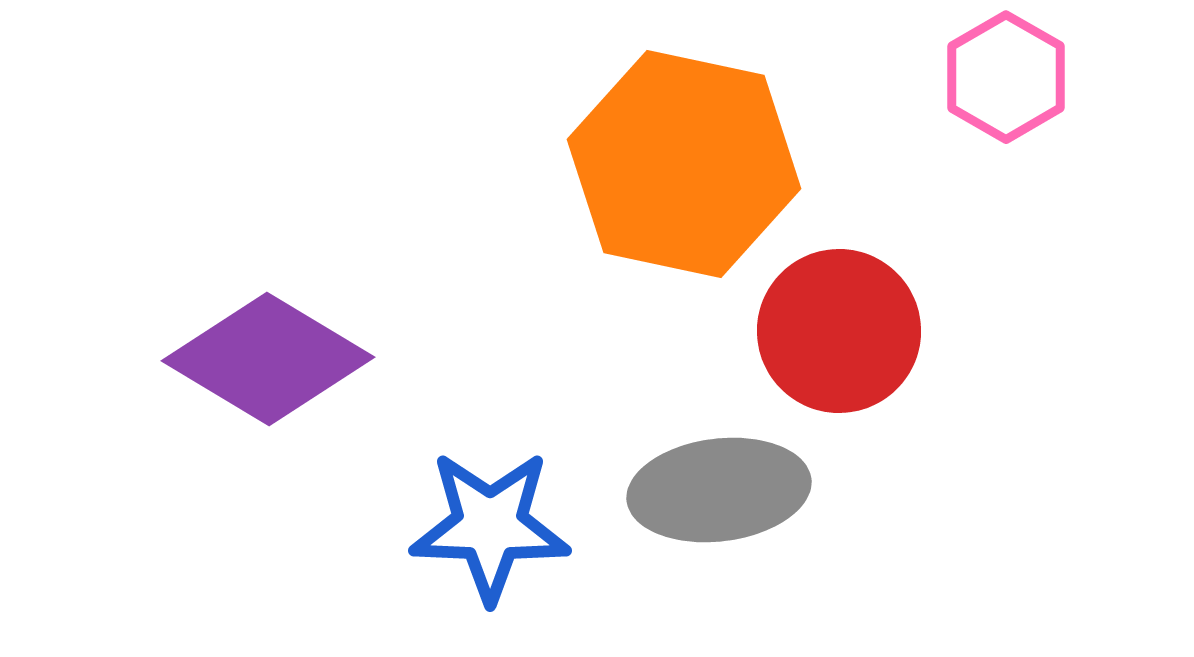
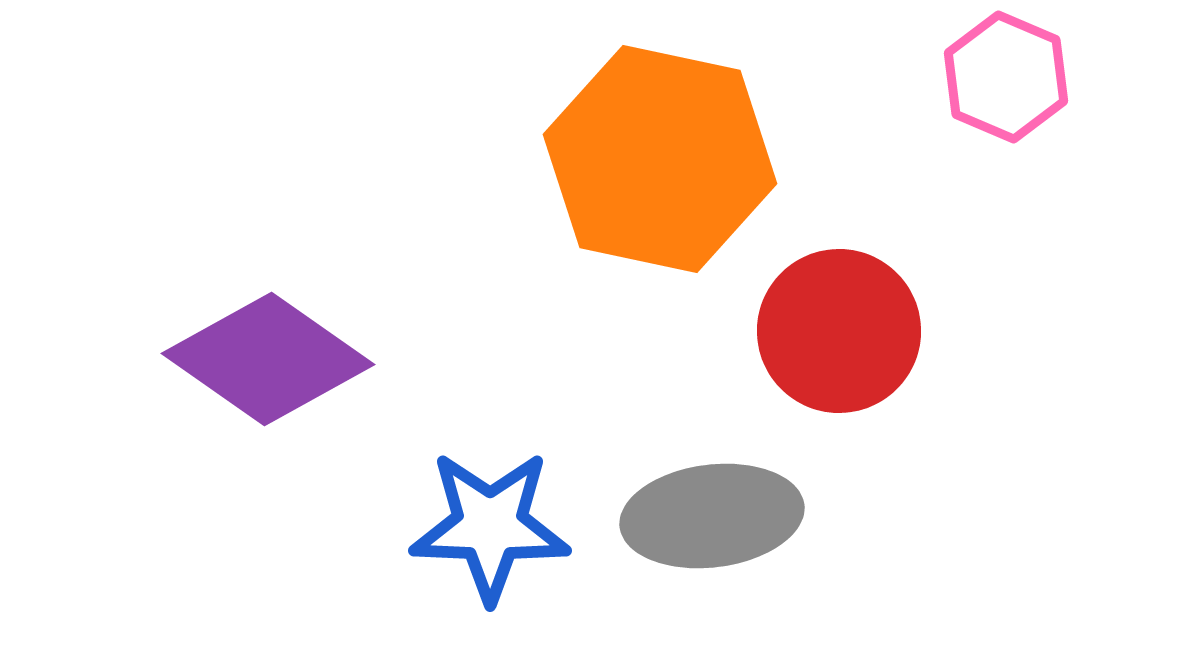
pink hexagon: rotated 7 degrees counterclockwise
orange hexagon: moved 24 px left, 5 px up
purple diamond: rotated 4 degrees clockwise
gray ellipse: moved 7 px left, 26 px down
